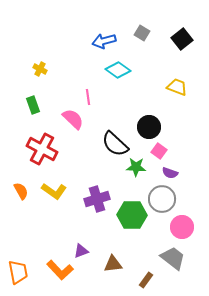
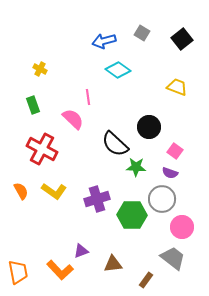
pink square: moved 16 px right
